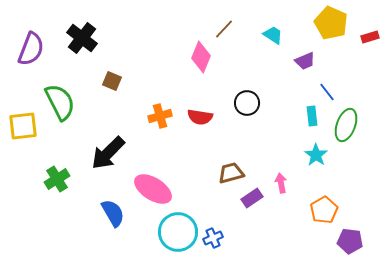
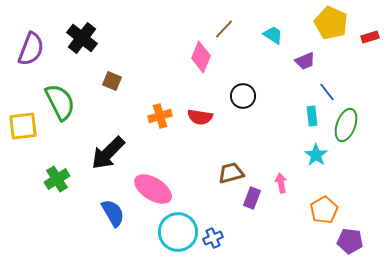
black circle: moved 4 px left, 7 px up
purple rectangle: rotated 35 degrees counterclockwise
